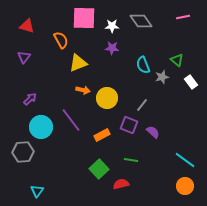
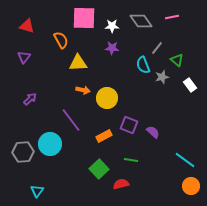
pink line: moved 11 px left
yellow triangle: rotated 18 degrees clockwise
white rectangle: moved 1 px left, 3 px down
gray line: moved 15 px right, 57 px up
cyan circle: moved 9 px right, 17 px down
orange rectangle: moved 2 px right, 1 px down
orange circle: moved 6 px right
